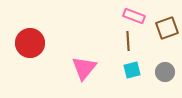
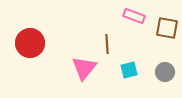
brown square: rotated 30 degrees clockwise
brown line: moved 21 px left, 3 px down
cyan square: moved 3 px left
